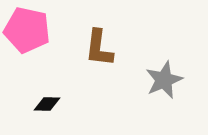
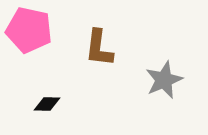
pink pentagon: moved 2 px right
